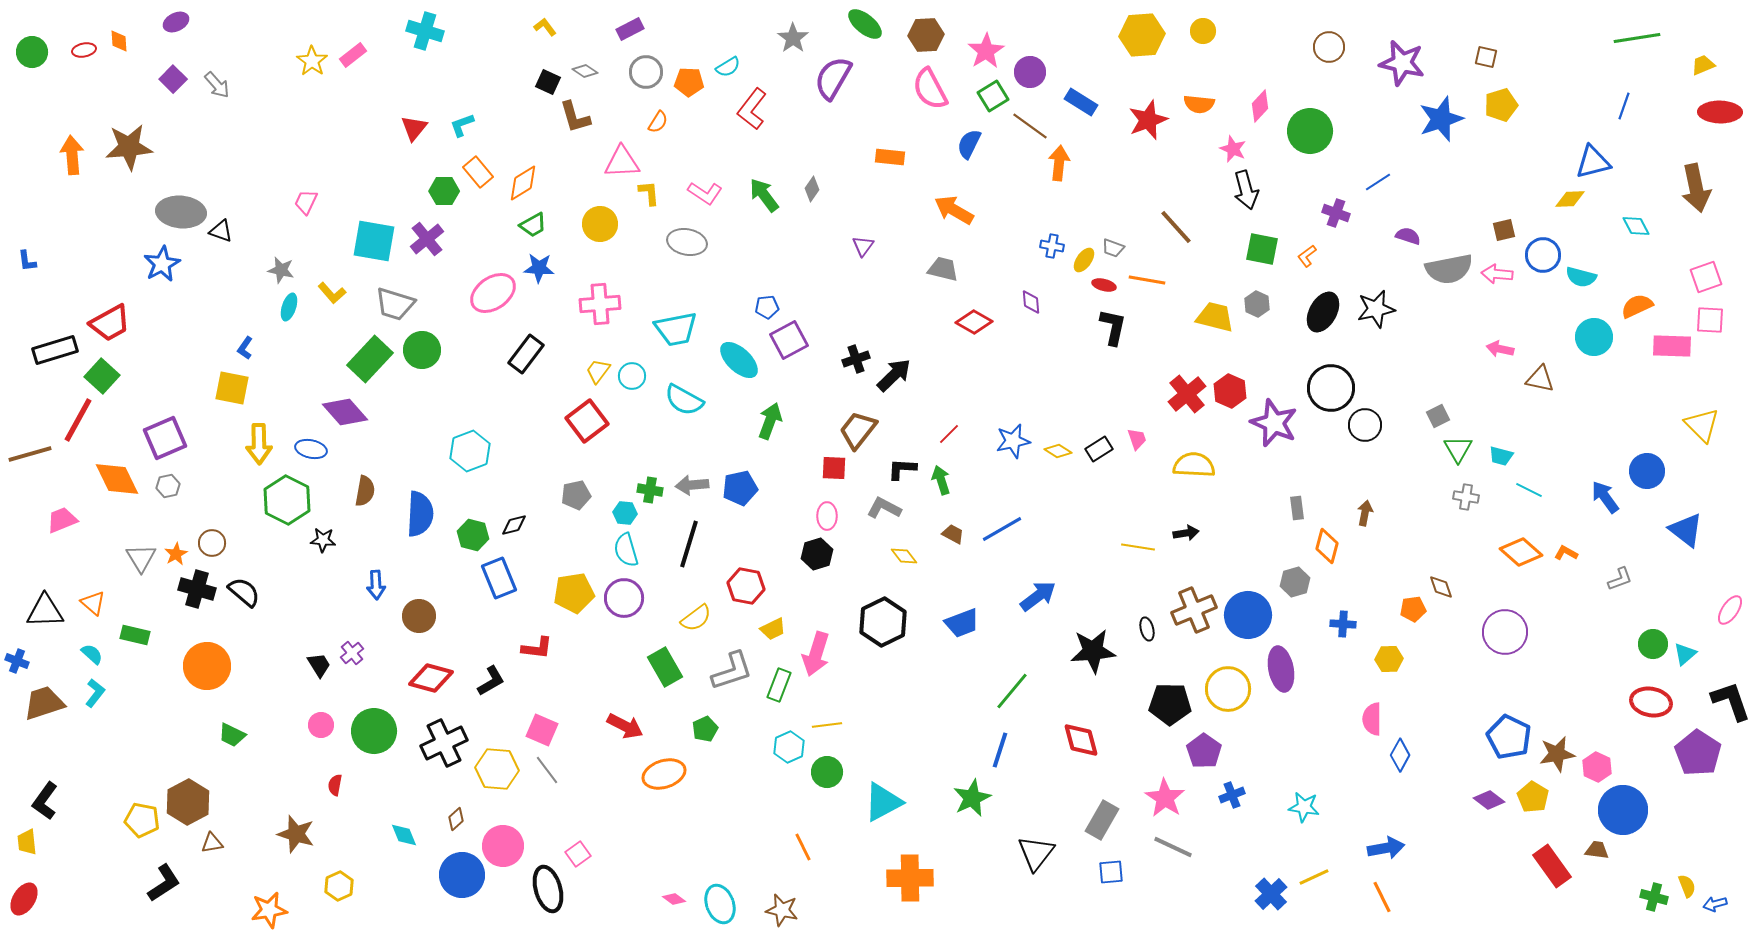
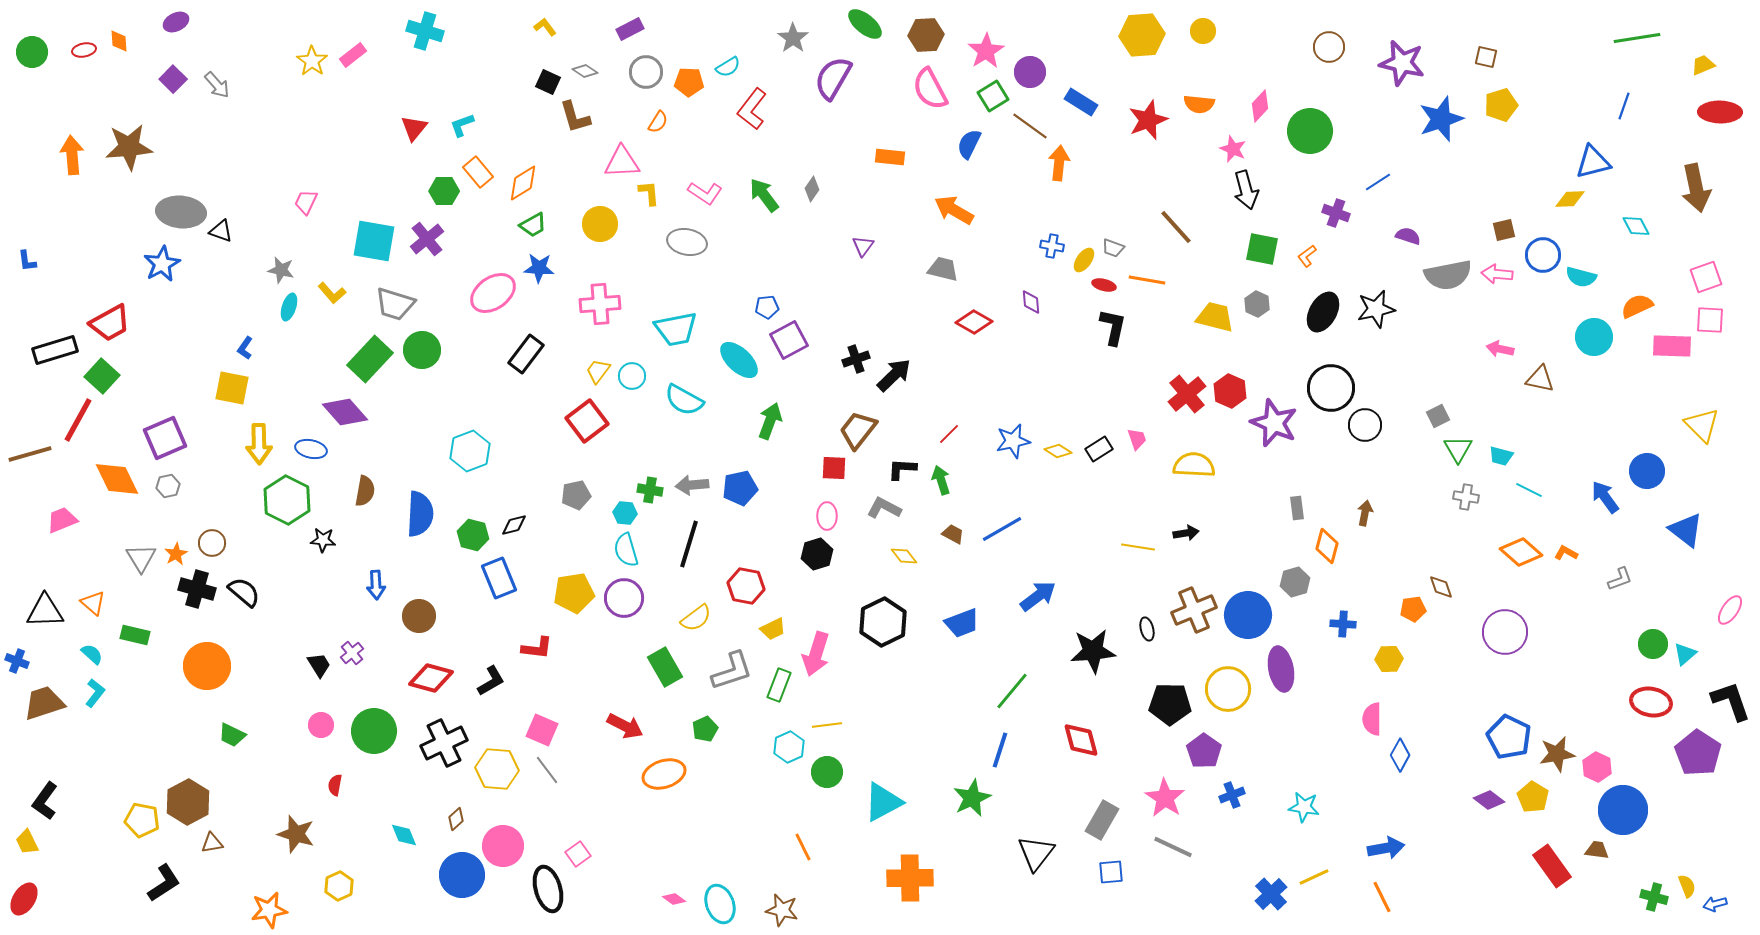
gray semicircle at (1449, 269): moved 1 px left, 6 px down
yellow trapezoid at (27, 842): rotated 20 degrees counterclockwise
